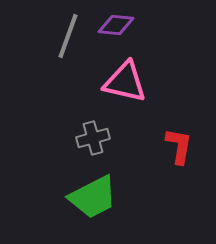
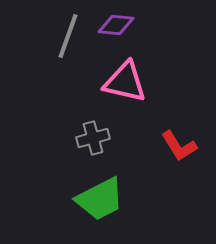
red L-shape: rotated 138 degrees clockwise
green trapezoid: moved 7 px right, 2 px down
